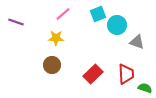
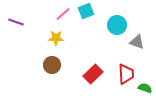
cyan square: moved 12 px left, 3 px up
